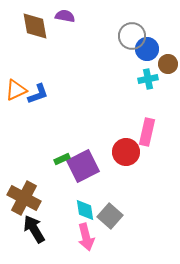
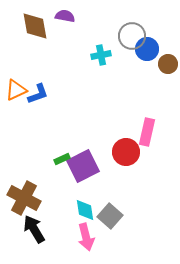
cyan cross: moved 47 px left, 24 px up
